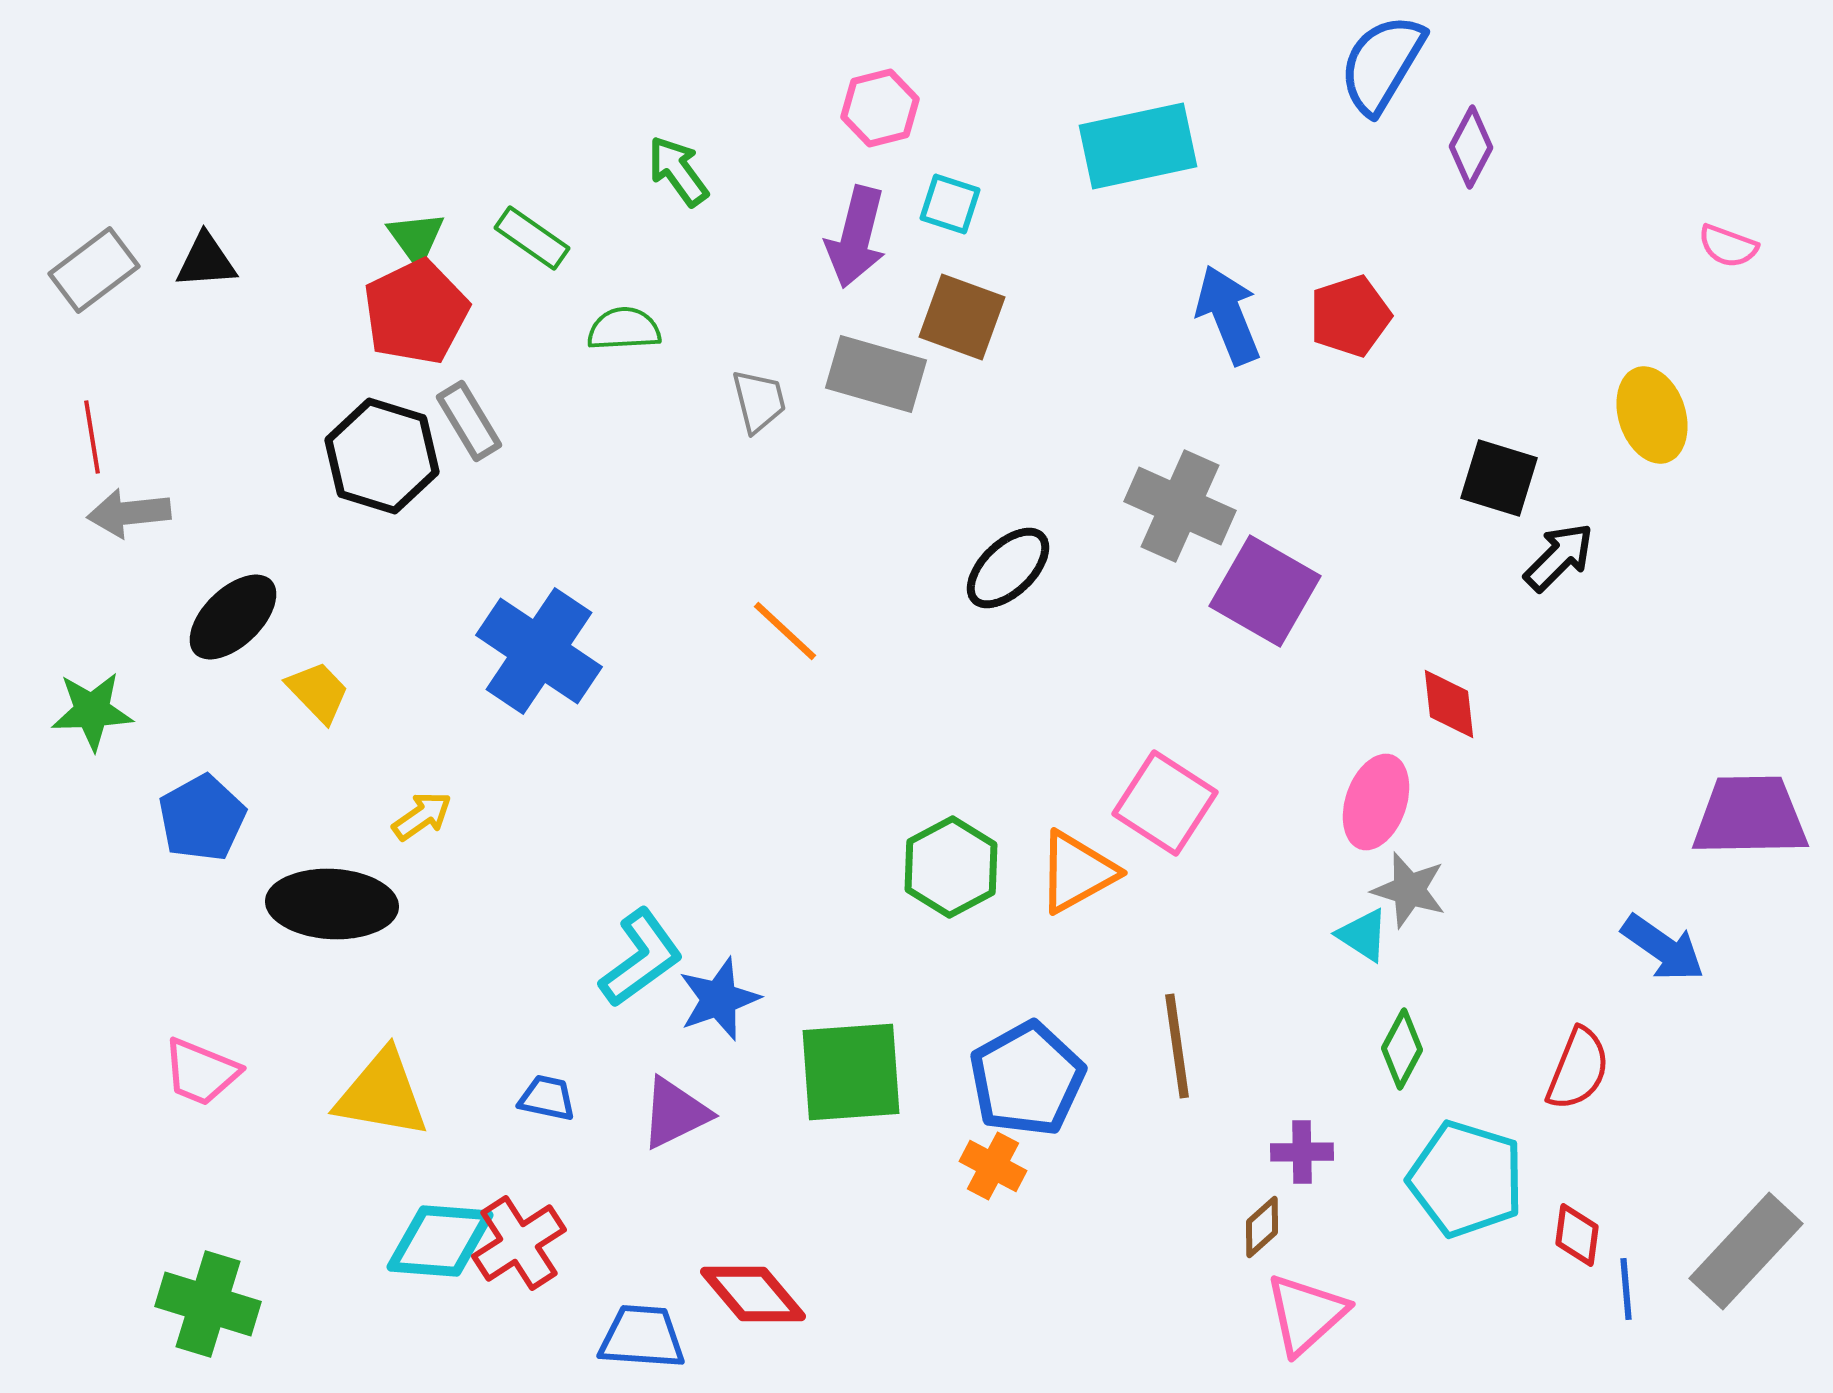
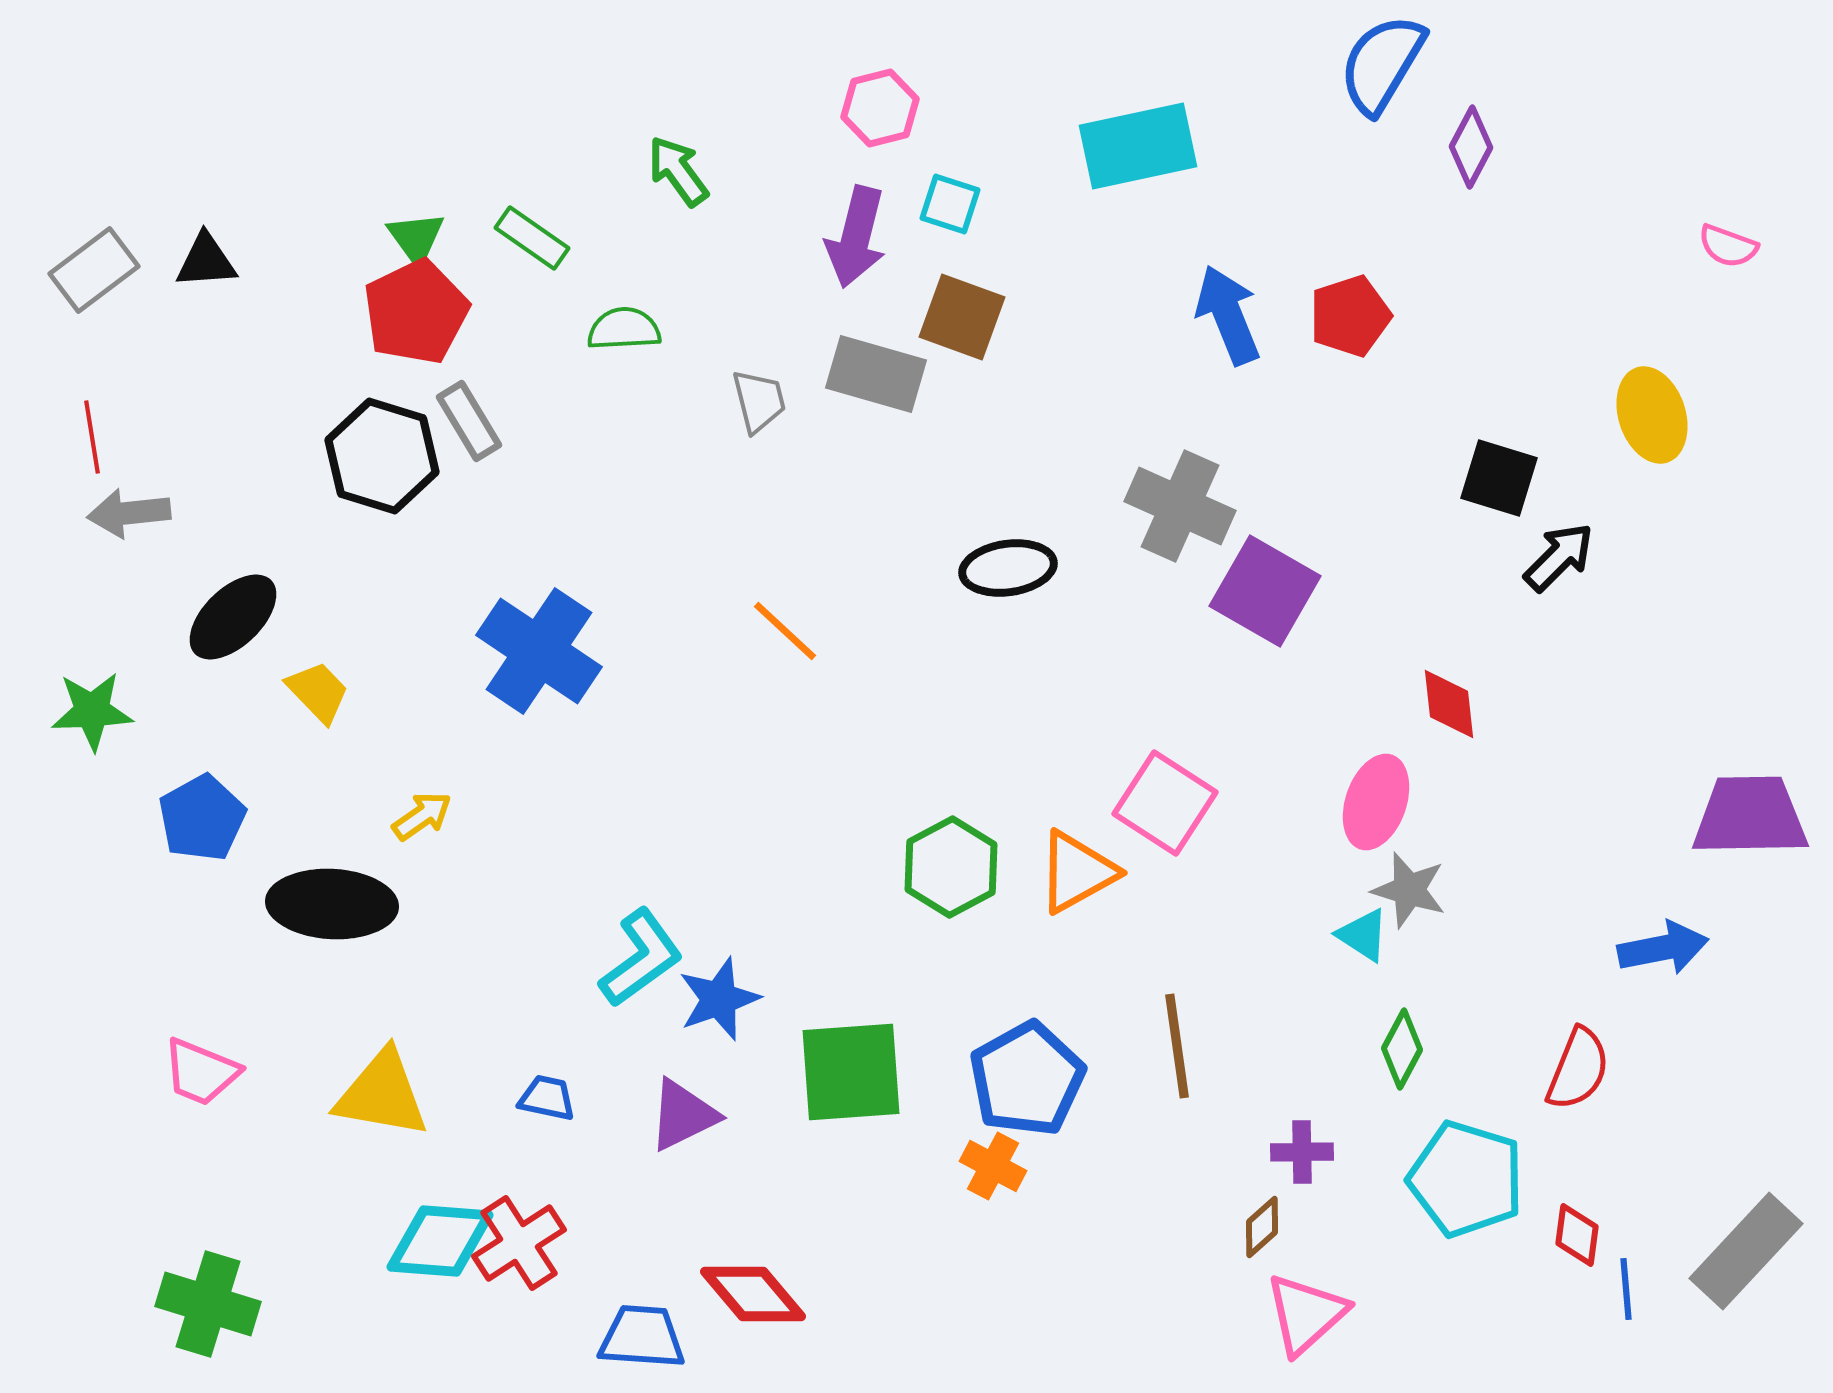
black ellipse at (1008, 568): rotated 36 degrees clockwise
blue arrow at (1663, 948): rotated 46 degrees counterclockwise
purple triangle at (675, 1113): moved 8 px right, 2 px down
